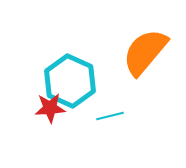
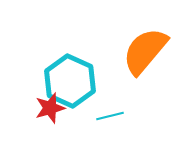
orange semicircle: moved 1 px up
red star: rotated 12 degrees counterclockwise
